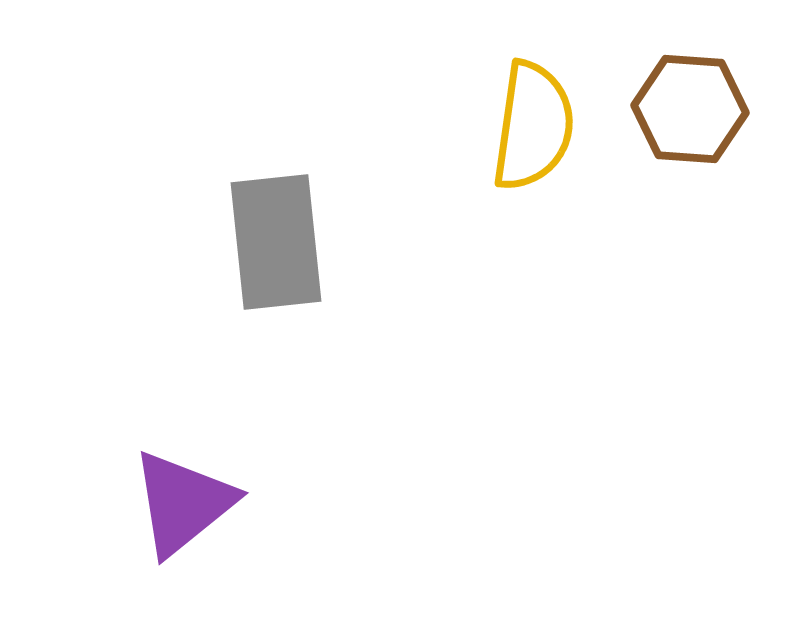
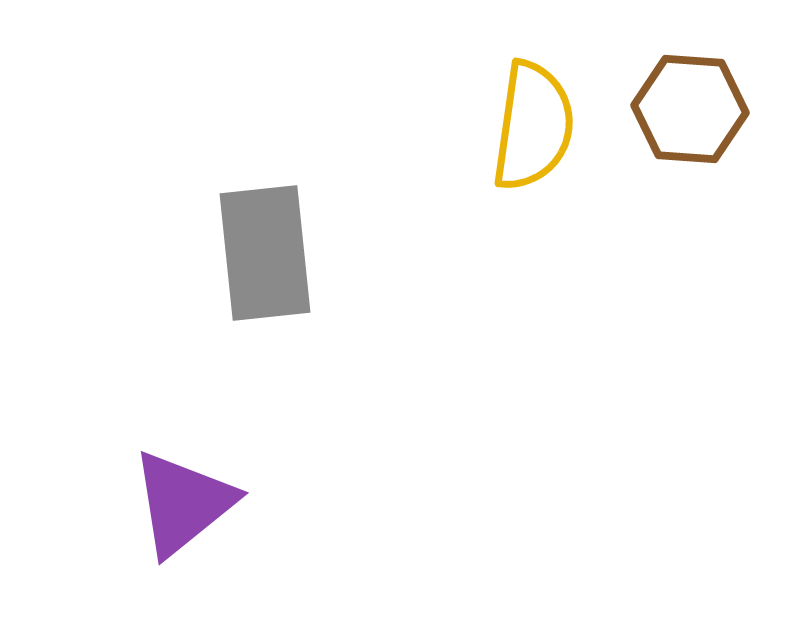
gray rectangle: moved 11 px left, 11 px down
